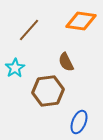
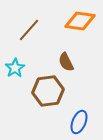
orange diamond: moved 1 px left
